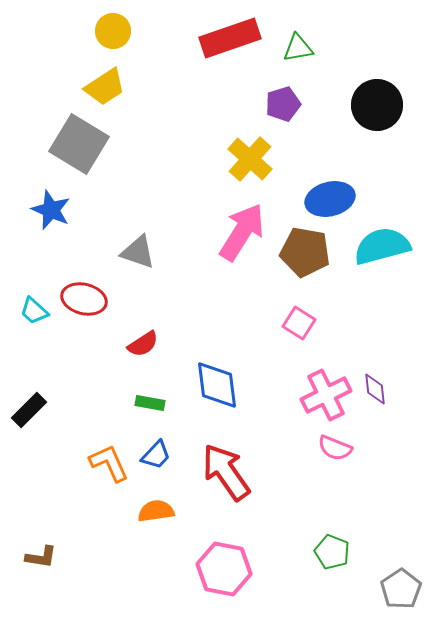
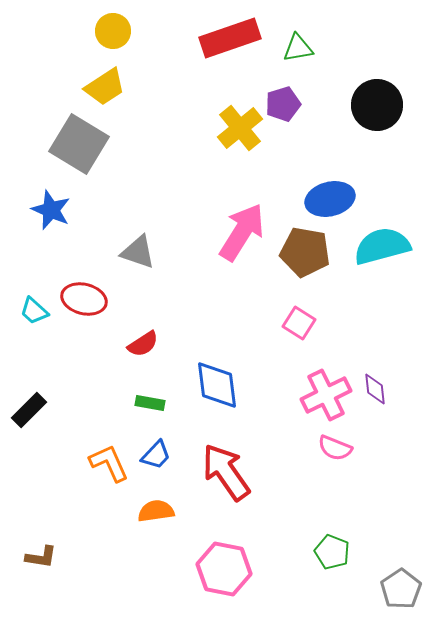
yellow cross: moved 10 px left, 31 px up; rotated 9 degrees clockwise
